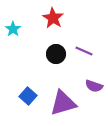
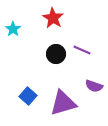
purple line: moved 2 px left, 1 px up
